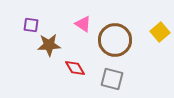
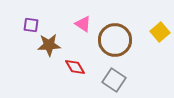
red diamond: moved 1 px up
gray square: moved 2 px right, 1 px down; rotated 20 degrees clockwise
